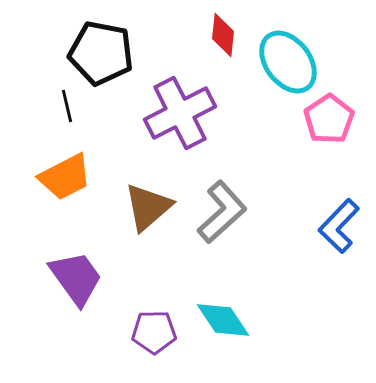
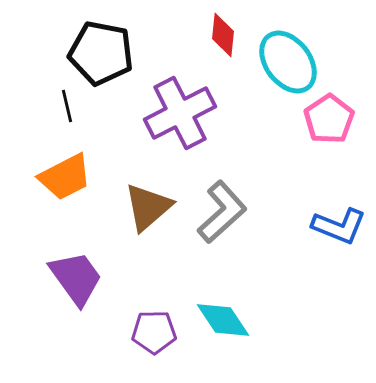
blue L-shape: rotated 112 degrees counterclockwise
